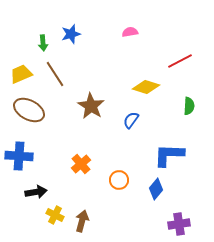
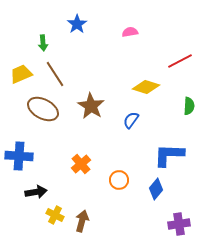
blue star: moved 6 px right, 10 px up; rotated 18 degrees counterclockwise
brown ellipse: moved 14 px right, 1 px up
